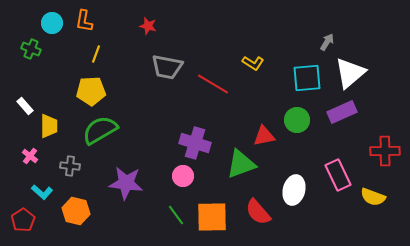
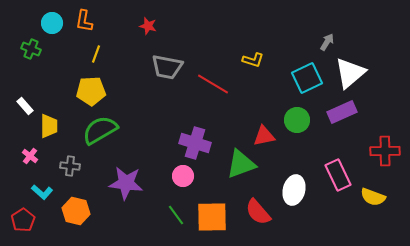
yellow L-shape: moved 3 px up; rotated 15 degrees counterclockwise
cyan square: rotated 20 degrees counterclockwise
